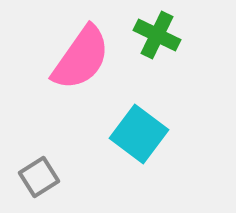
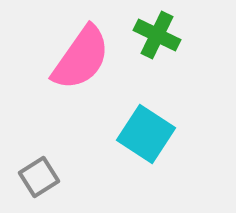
cyan square: moved 7 px right; rotated 4 degrees counterclockwise
